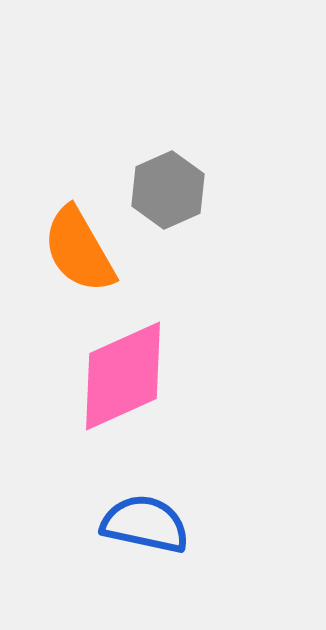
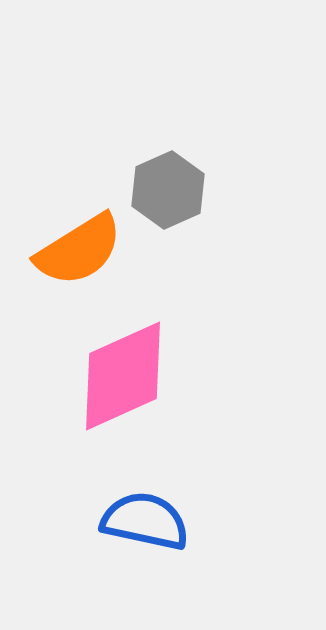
orange semicircle: rotated 92 degrees counterclockwise
blue semicircle: moved 3 px up
